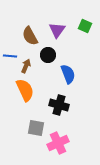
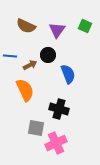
brown semicircle: moved 4 px left, 10 px up; rotated 36 degrees counterclockwise
brown arrow: moved 4 px right, 1 px up; rotated 40 degrees clockwise
black cross: moved 4 px down
pink cross: moved 2 px left
